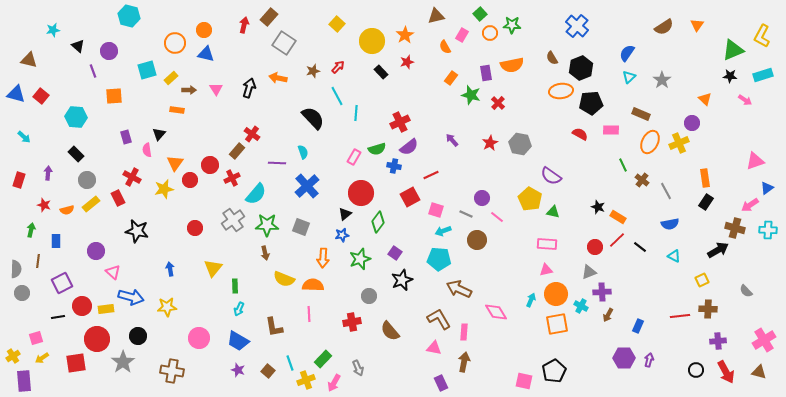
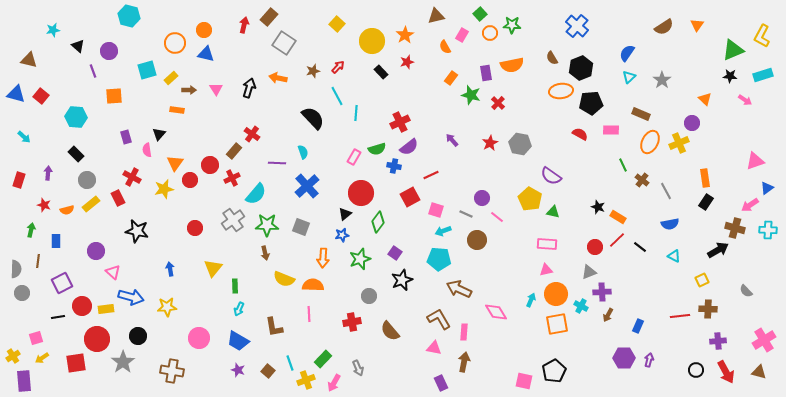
brown rectangle at (237, 151): moved 3 px left
